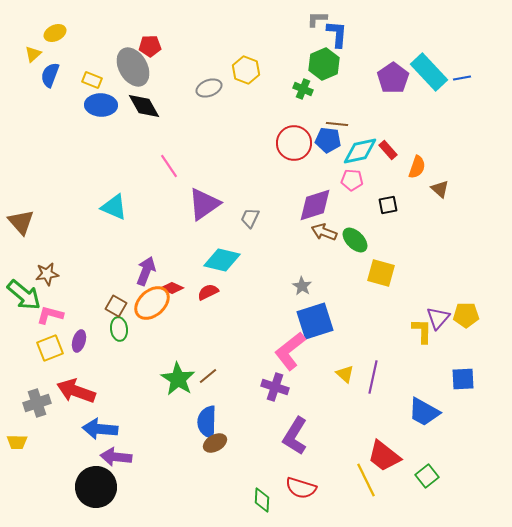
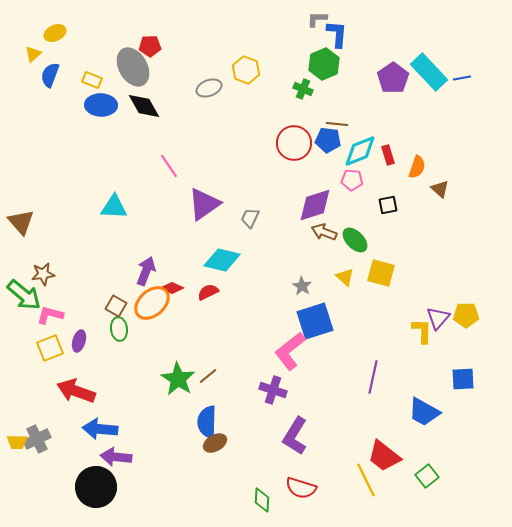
red rectangle at (388, 150): moved 5 px down; rotated 24 degrees clockwise
cyan diamond at (360, 151): rotated 9 degrees counterclockwise
cyan triangle at (114, 207): rotated 20 degrees counterclockwise
brown star at (47, 274): moved 4 px left
yellow triangle at (345, 374): moved 97 px up
purple cross at (275, 387): moved 2 px left, 3 px down
gray cross at (37, 403): moved 36 px down; rotated 8 degrees counterclockwise
